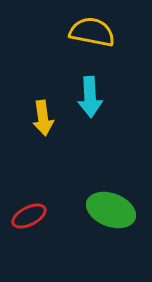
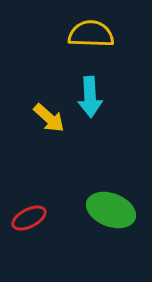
yellow semicircle: moved 1 px left, 2 px down; rotated 9 degrees counterclockwise
yellow arrow: moved 6 px right; rotated 40 degrees counterclockwise
red ellipse: moved 2 px down
